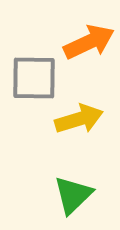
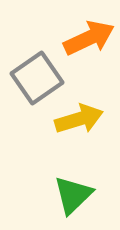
orange arrow: moved 4 px up
gray square: moved 3 px right; rotated 36 degrees counterclockwise
